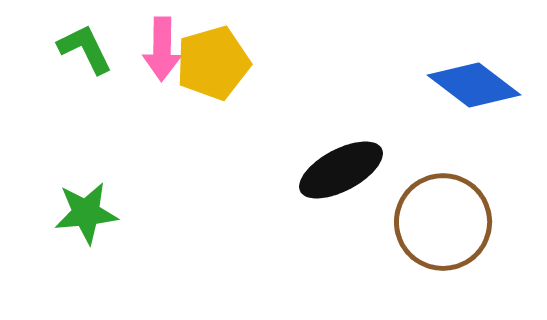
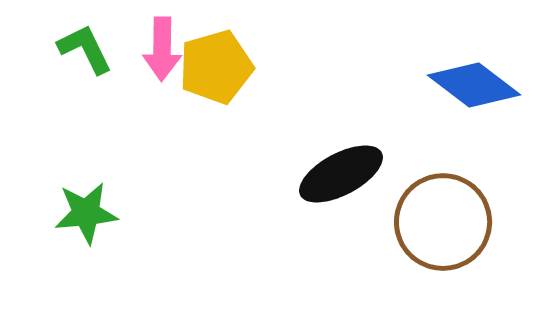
yellow pentagon: moved 3 px right, 4 px down
black ellipse: moved 4 px down
